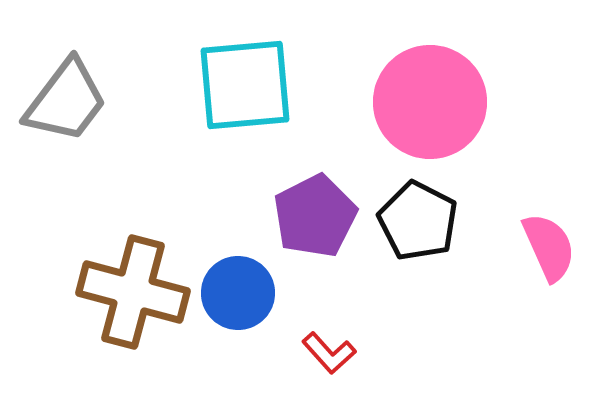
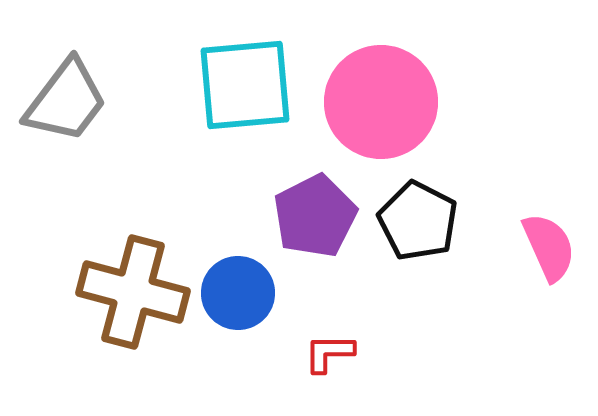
pink circle: moved 49 px left
red L-shape: rotated 132 degrees clockwise
